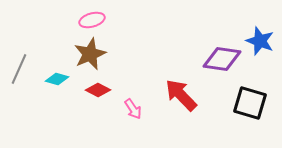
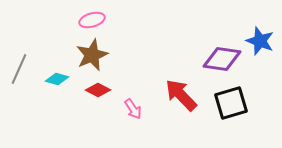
brown star: moved 2 px right, 1 px down
black square: moved 19 px left; rotated 32 degrees counterclockwise
